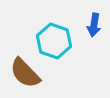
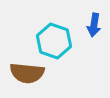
brown semicircle: moved 2 px right; rotated 40 degrees counterclockwise
